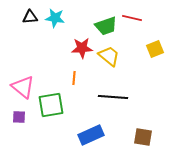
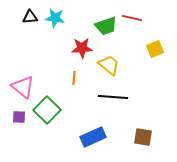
yellow trapezoid: moved 9 px down
green square: moved 4 px left, 5 px down; rotated 36 degrees counterclockwise
blue rectangle: moved 2 px right, 2 px down
